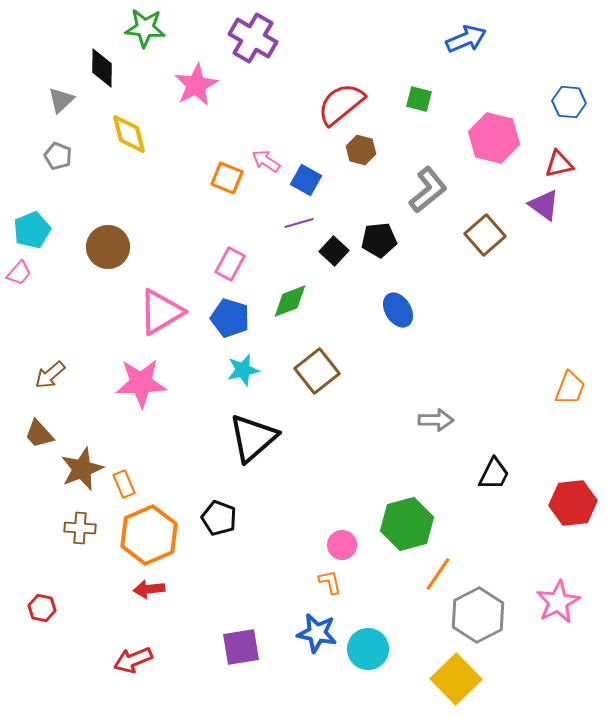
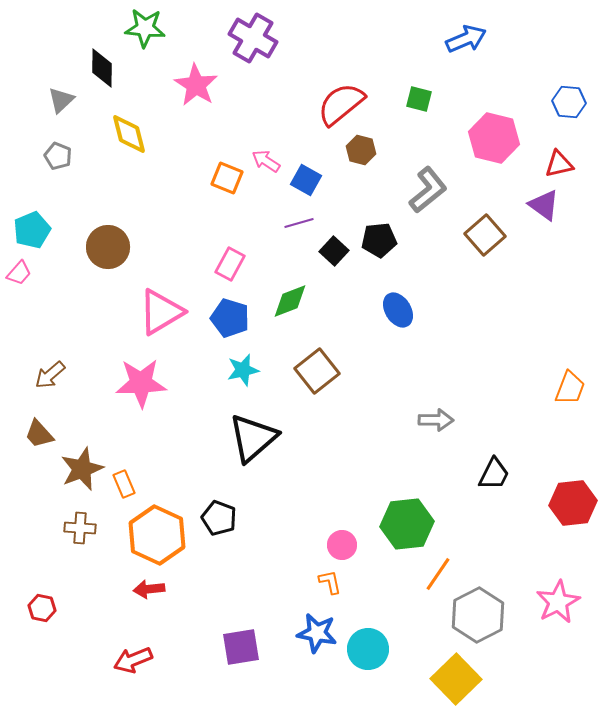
pink star at (196, 85): rotated 12 degrees counterclockwise
green hexagon at (407, 524): rotated 9 degrees clockwise
orange hexagon at (149, 535): moved 8 px right; rotated 12 degrees counterclockwise
